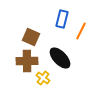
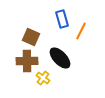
blue rectangle: rotated 30 degrees counterclockwise
